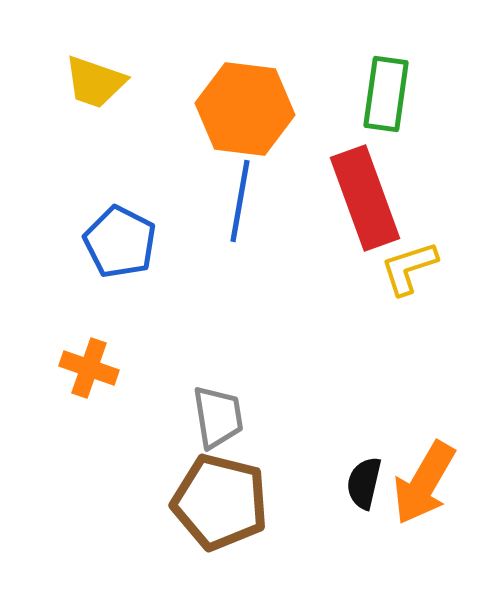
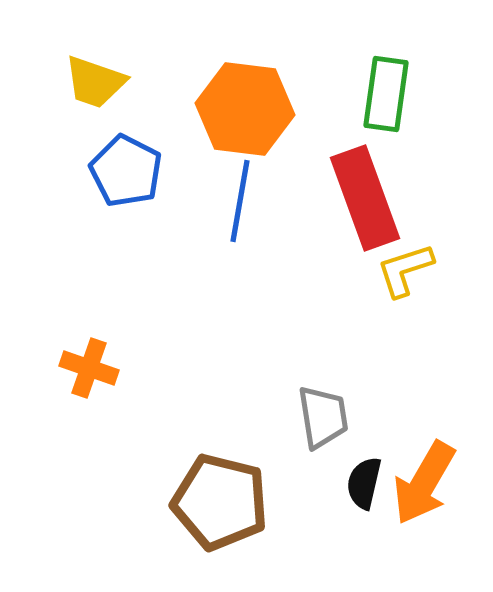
blue pentagon: moved 6 px right, 71 px up
yellow L-shape: moved 4 px left, 2 px down
gray trapezoid: moved 105 px right
